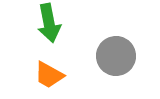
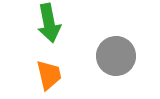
orange trapezoid: rotated 132 degrees counterclockwise
